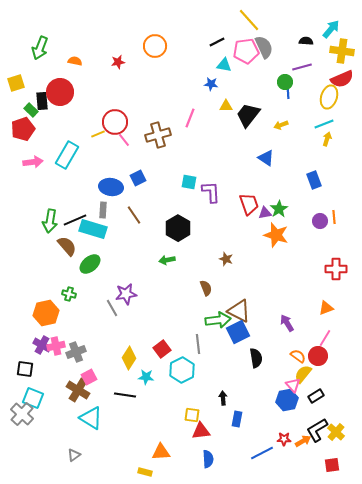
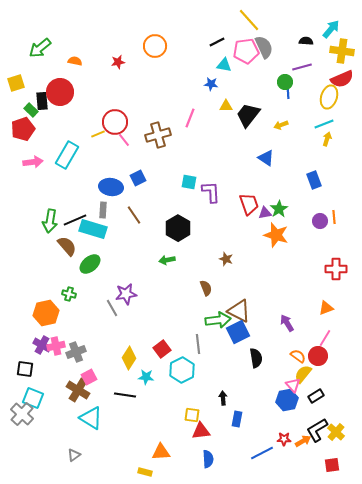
green arrow at (40, 48): rotated 30 degrees clockwise
